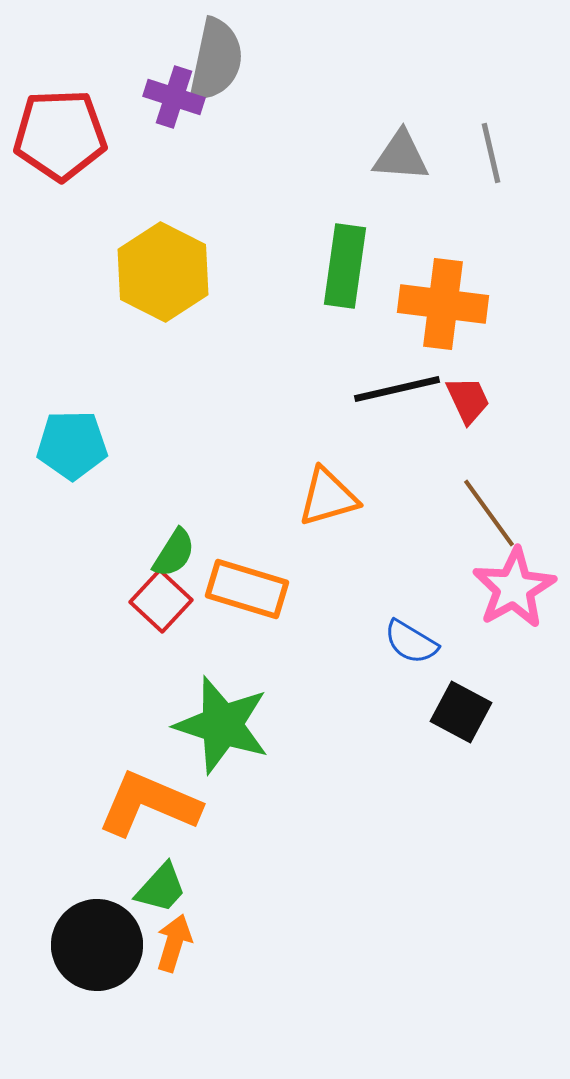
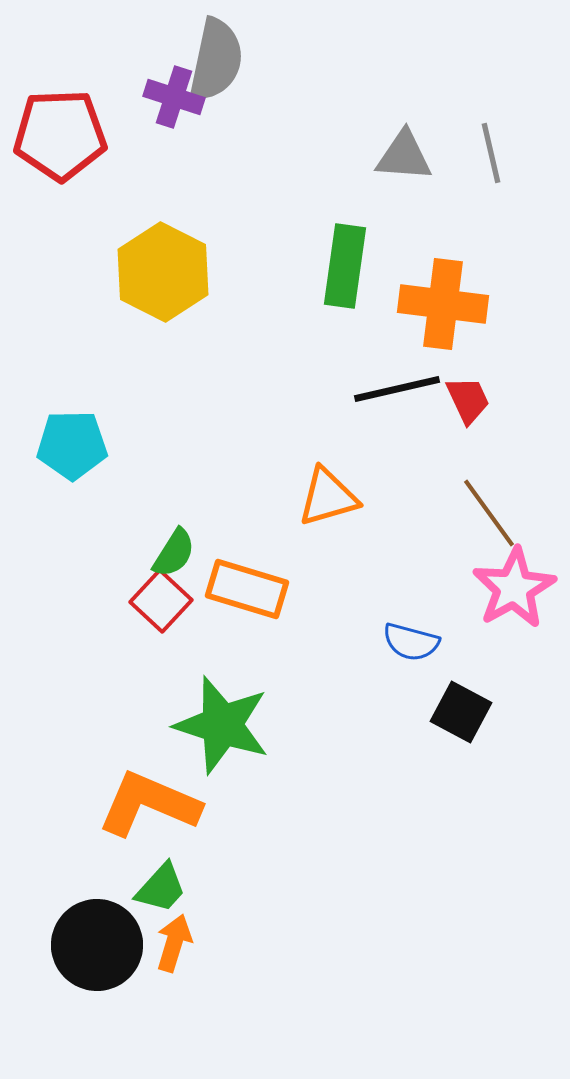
gray triangle: moved 3 px right
blue semicircle: rotated 16 degrees counterclockwise
